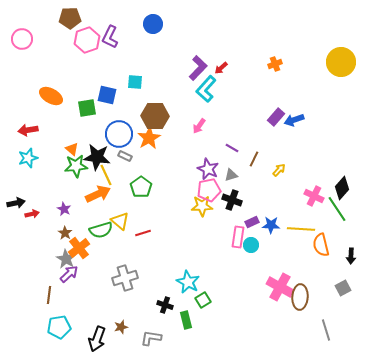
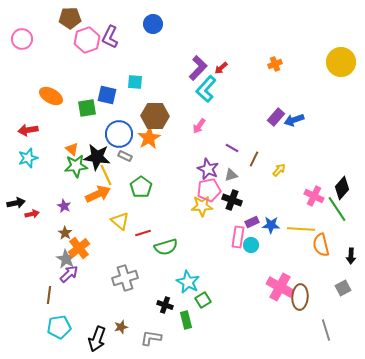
purple star at (64, 209): moved 3 px up
green semicircle at (101, 230): moved 65 px right, 17 px down
